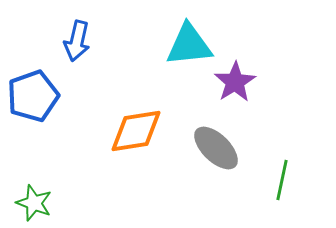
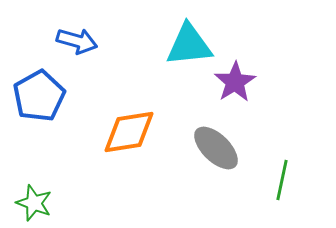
blue arrow: rotated 87 degrees counterclockwise
blue pentagon: moved 6 px right; rotated 9 degrees counterclockwise
orange diamond: moved 7 px left, 1 px down
